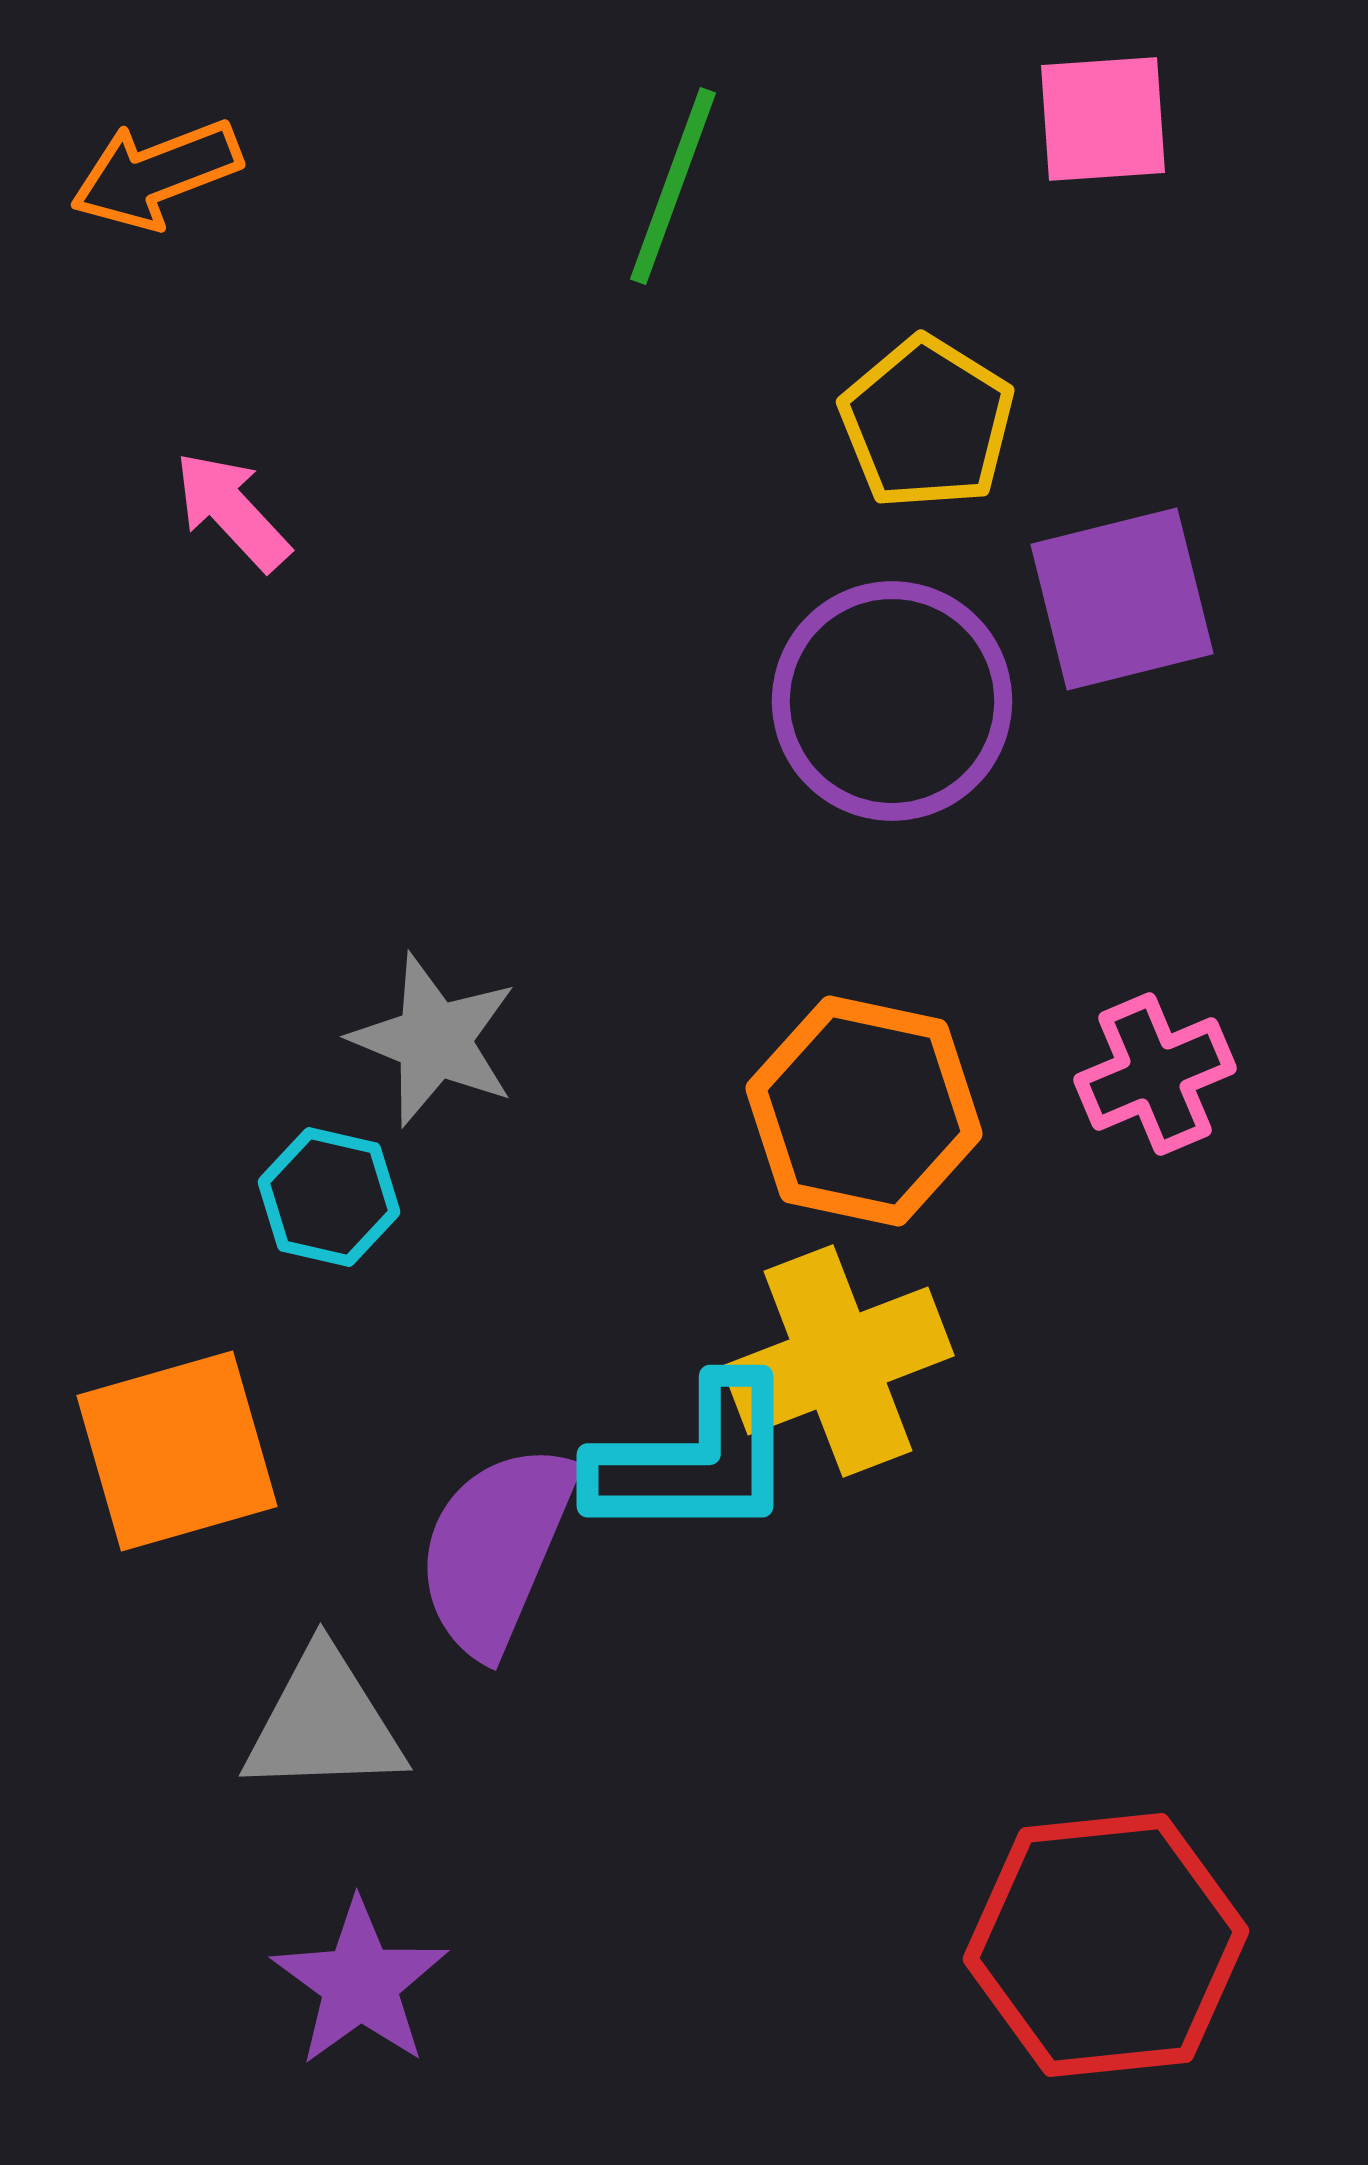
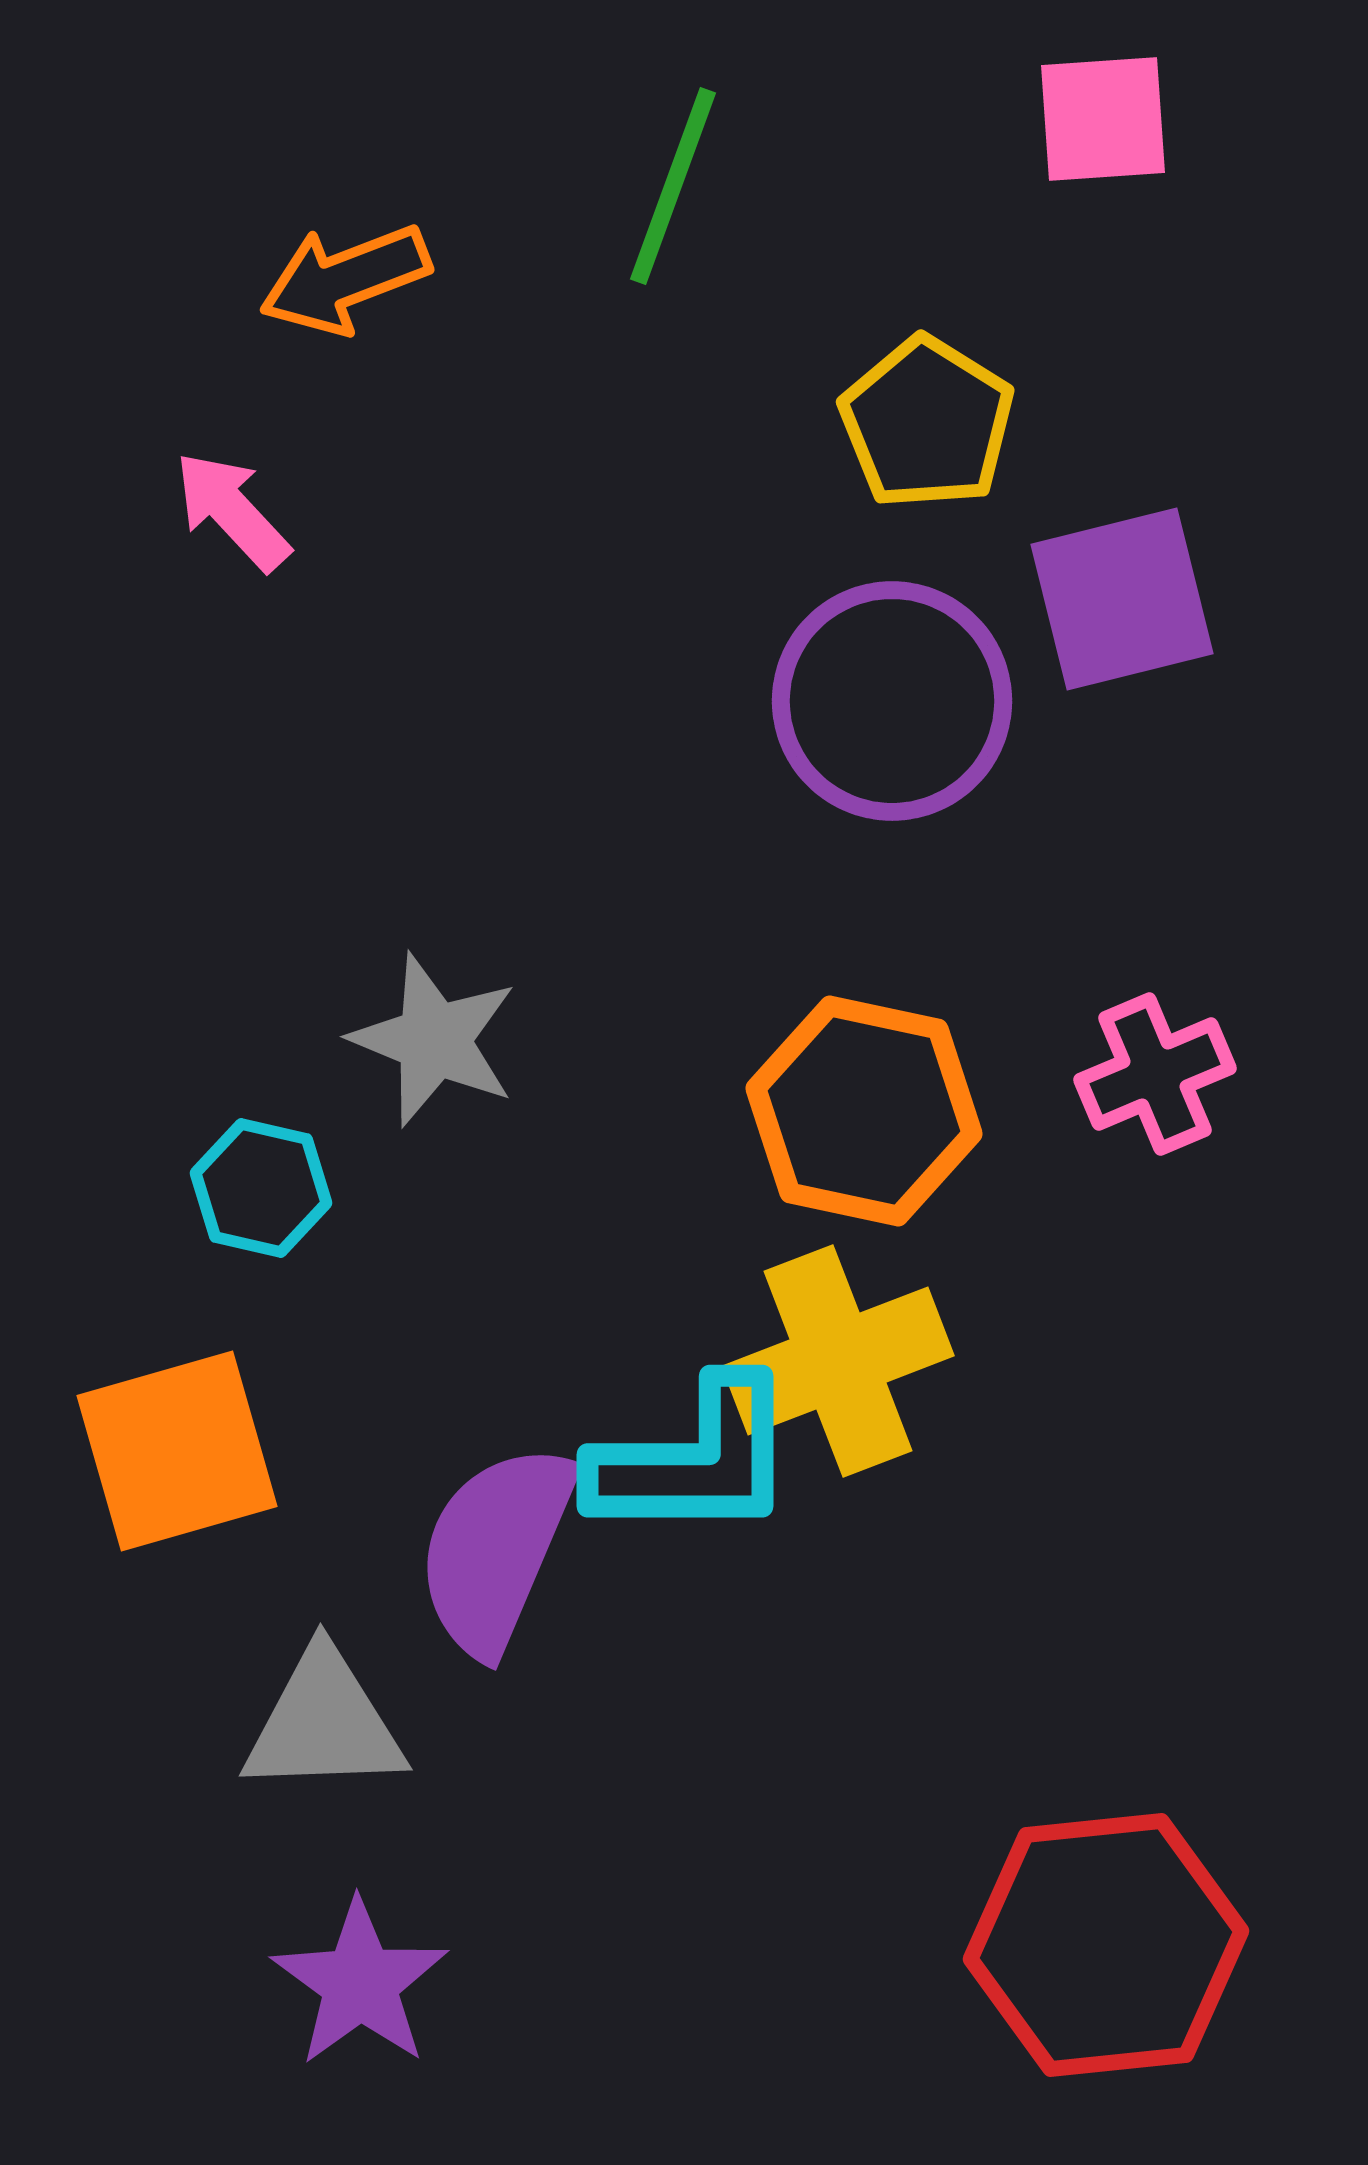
orange arrow: moved 189 px right, 105 px down
cyan hexagon: moved 68 px left, 9 px up
